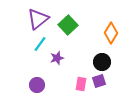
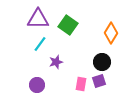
purple triangle: rotated 40 degrees clockwise
green square: rotated 12 degrees counterclockwise
purple star: moved 1 px left, 4 px down
